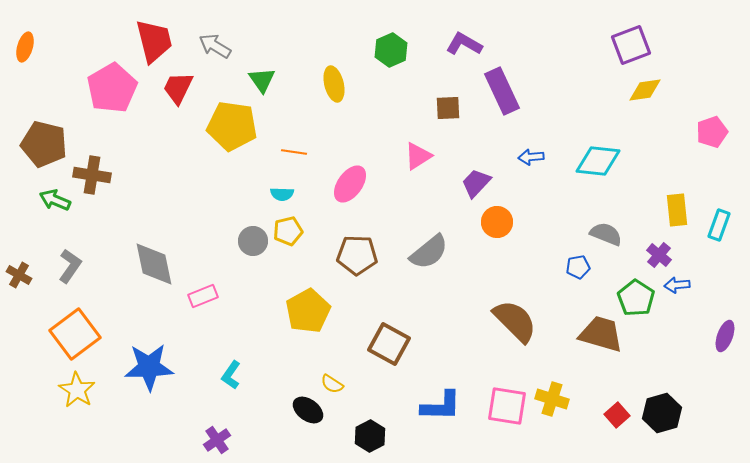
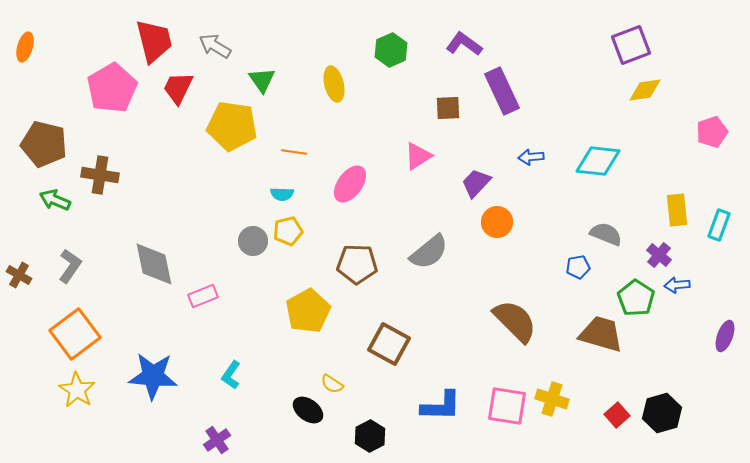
purple L-shape at (464, 44): rotated 6 degrees clockwise
brown cross at (92, 175): moved 8 px right
brown pentagon at (357, 255): moved 9 px down
blue star at (149, 367): moved 4 px right, 9 px down; rotated 6 degrees clockwise
